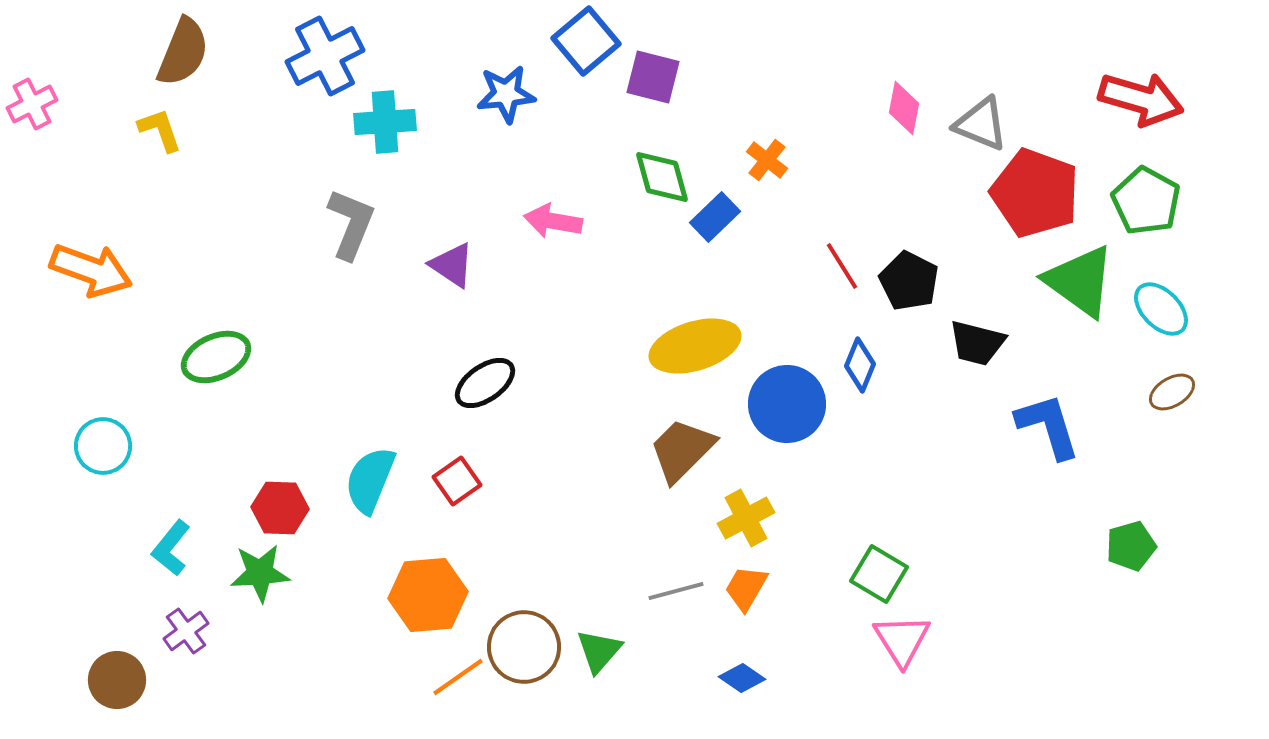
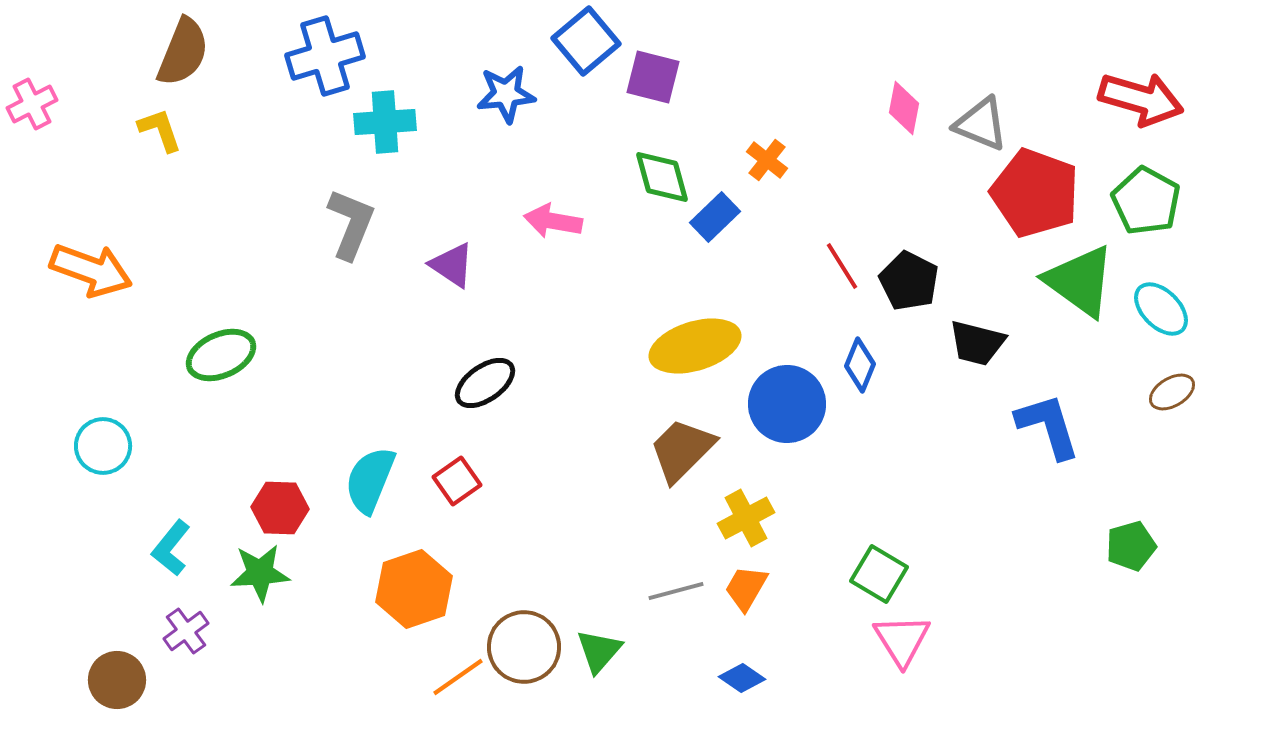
blue cross at (325, 56): rotated 10 degrees clockwise
green ellipse at (216, 357): moved 5 px right, 2 px up
orange hexagon at (428, 595): moved 14 px left, 6 px up; rotated 14 degrees counterclockwise
